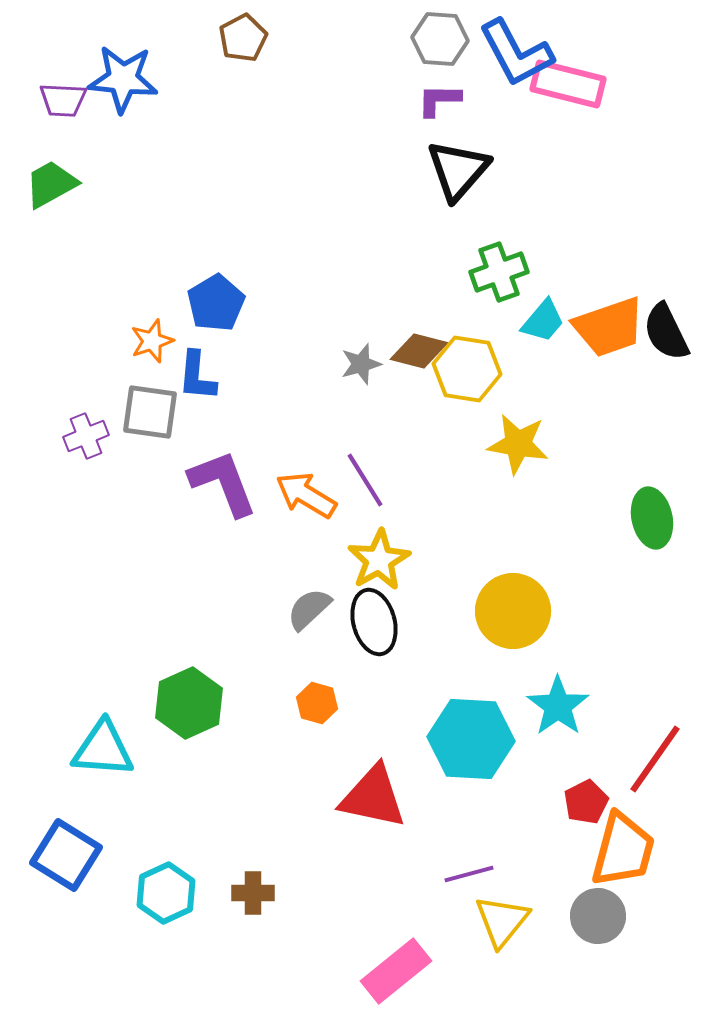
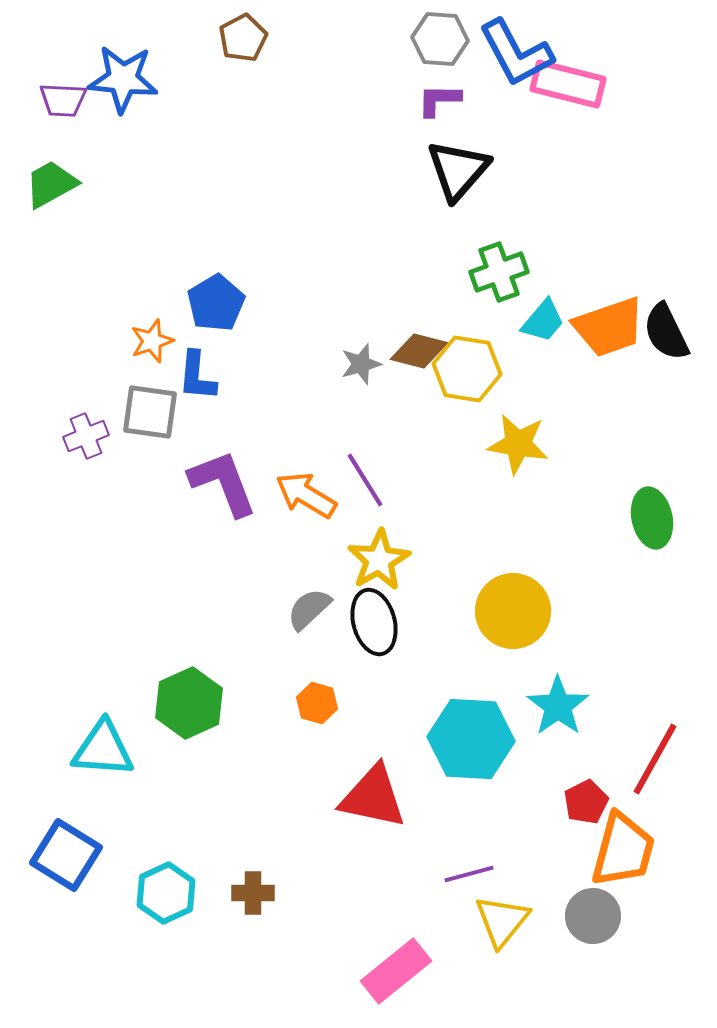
red line at (655, 759): rotated 6 degrees counterclockwise
gray circle at (598, 916): moved 5 px left
